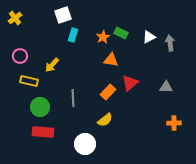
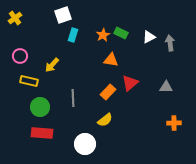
orange star: moved 2 px up
red rectangle: moved 1 px left, 1 px down
